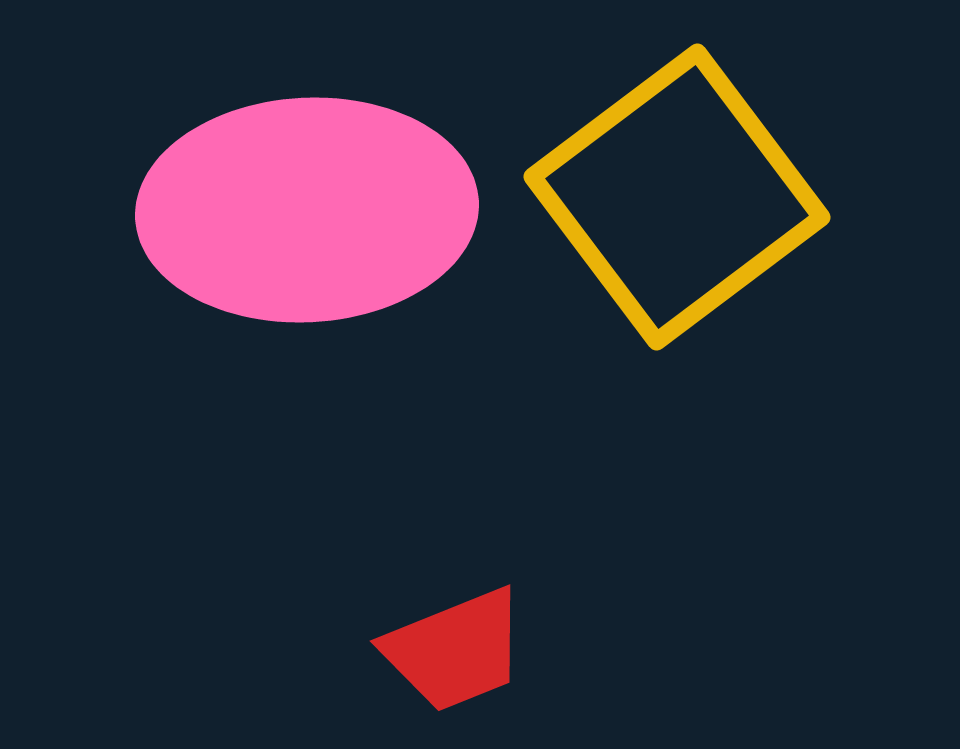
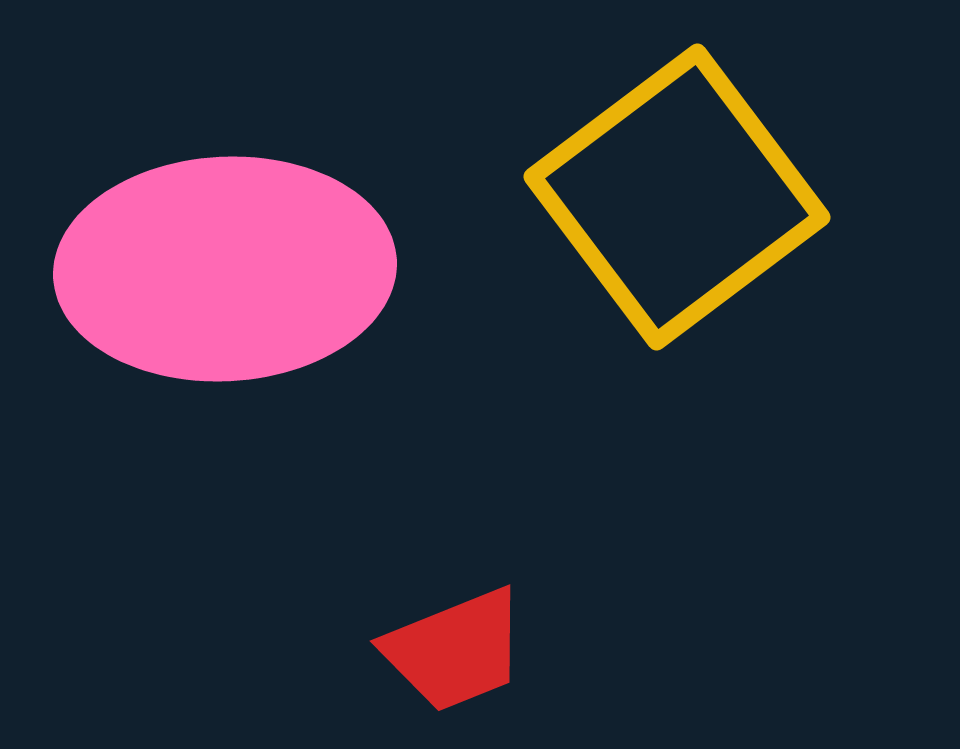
pink ellipse: moved 82 px left, 59 px down
